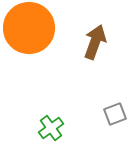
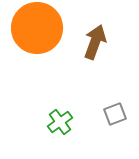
orange circle: moved 8 px right
green cross: moved 9 px right, 6 px up
